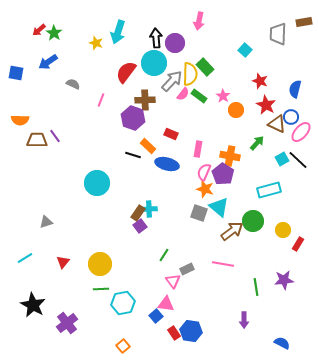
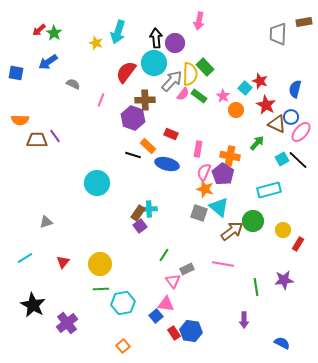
cyan square at (245, 50): moved 38 px down
